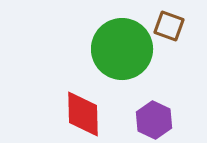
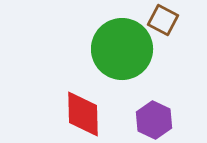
brown square: moved 6 px left, 6 px up; rotated 8 degrees clockwise
